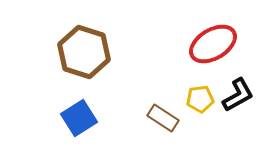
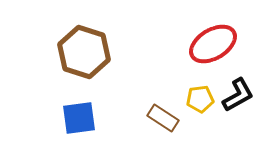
blue square: rotated 24 degrees clockwise
